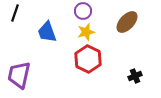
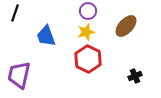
purple circle: moved 5 px right
brown ellipse: moved 1 px left, 4 px down
blue trapezoid: moved 1 px left, 4 px down
